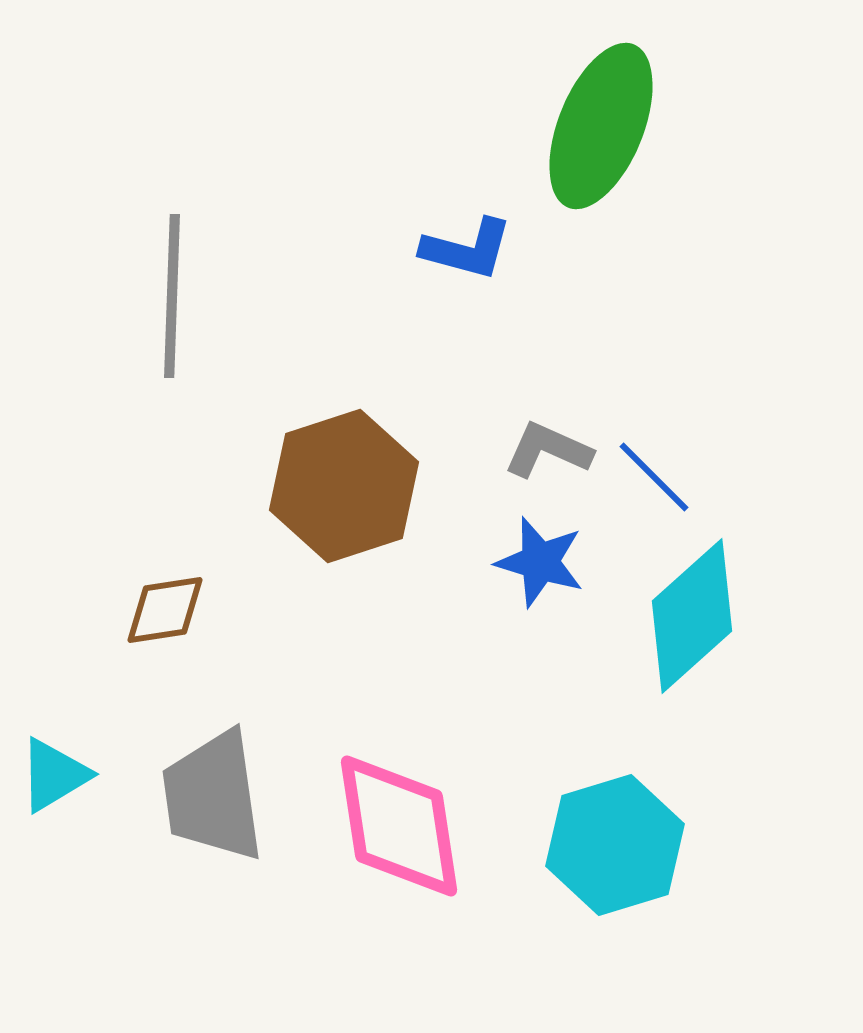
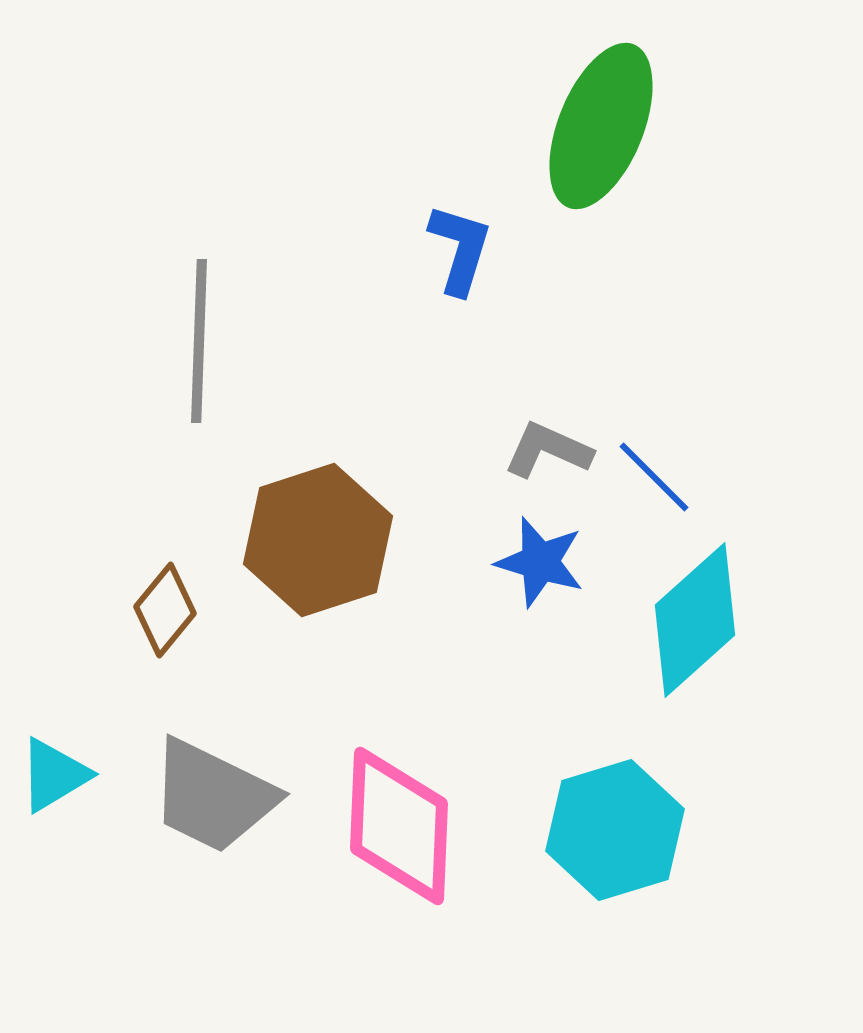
blue L-shape: moved 7 px left; rotated 88 degrees counterclockwise
gray line: moved 27 px right, 45 px down
brown hexagon: moved 26 px left, 54 px down
brown diamond: rotated 42 degrees counterclockwise
cyan diamond: moved 3 px right, 4 px down
gray trapezoid: rotated 56 degrees counterclockwise
pink diamond: rotated 11 degrees clockwise
cyan hexagon: moved 15 px up
